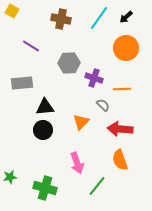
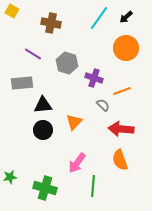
brown cross: moved 10 px left, 4 px down
purple line: moved 2 px right, 8 px down
gray hexagon: moved 2 px left; rotated 20 degrees clockwise
orange line: moved 2 px down; rotated 18 degrees counterclockwise
black triangle: moved 2 px left, 2 px up
orange triangle: moved 7 px left
red arrow: moved 1 px right
pink arrow: rotated 55 degrees clockwise
green line: moved 4 px left; rotated 35 degrees counterclockwise
